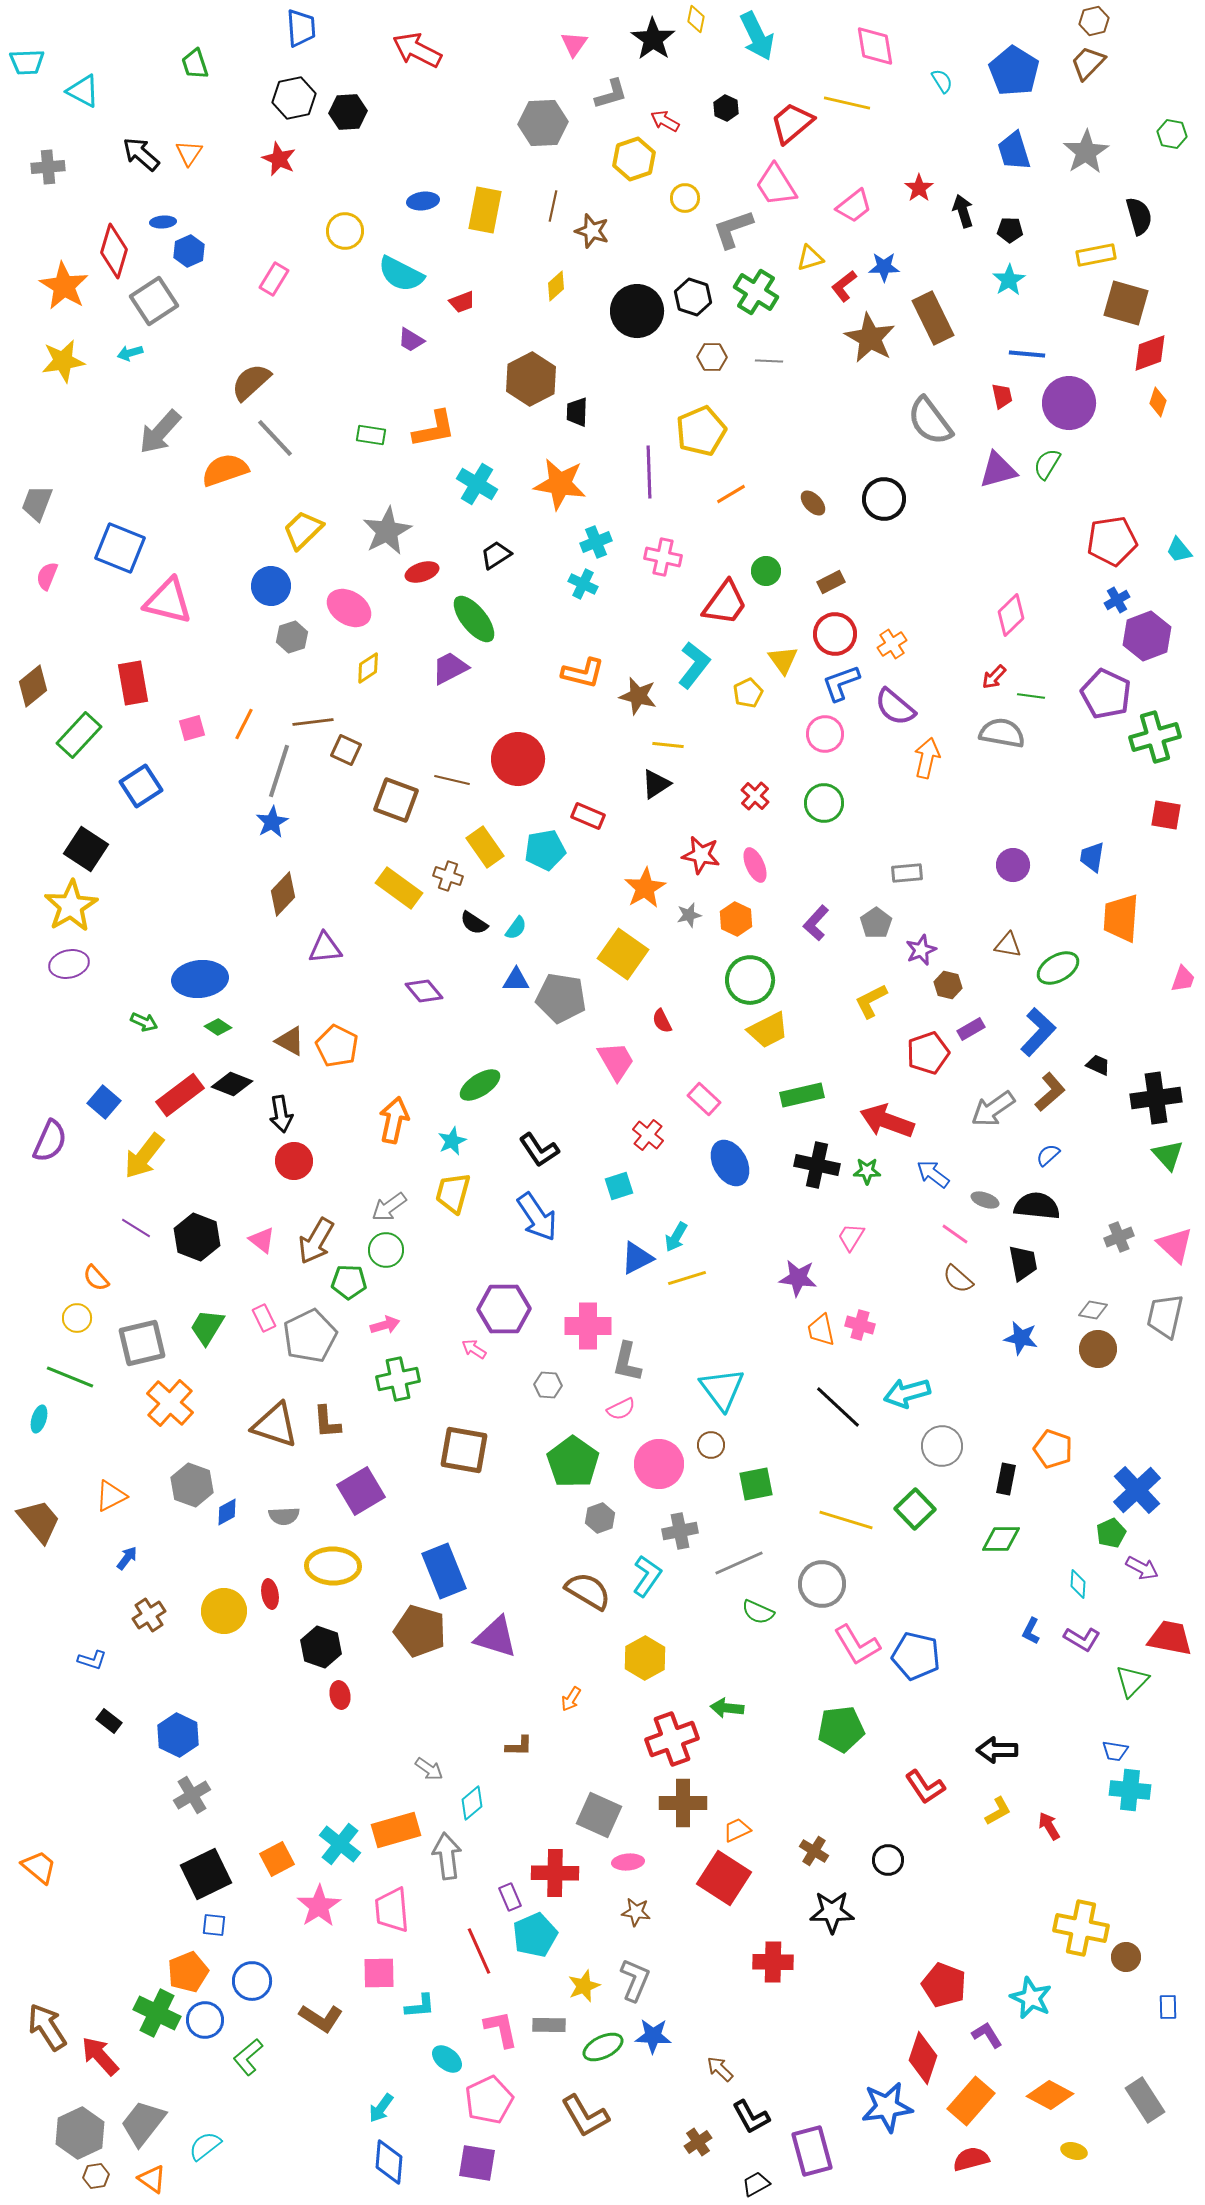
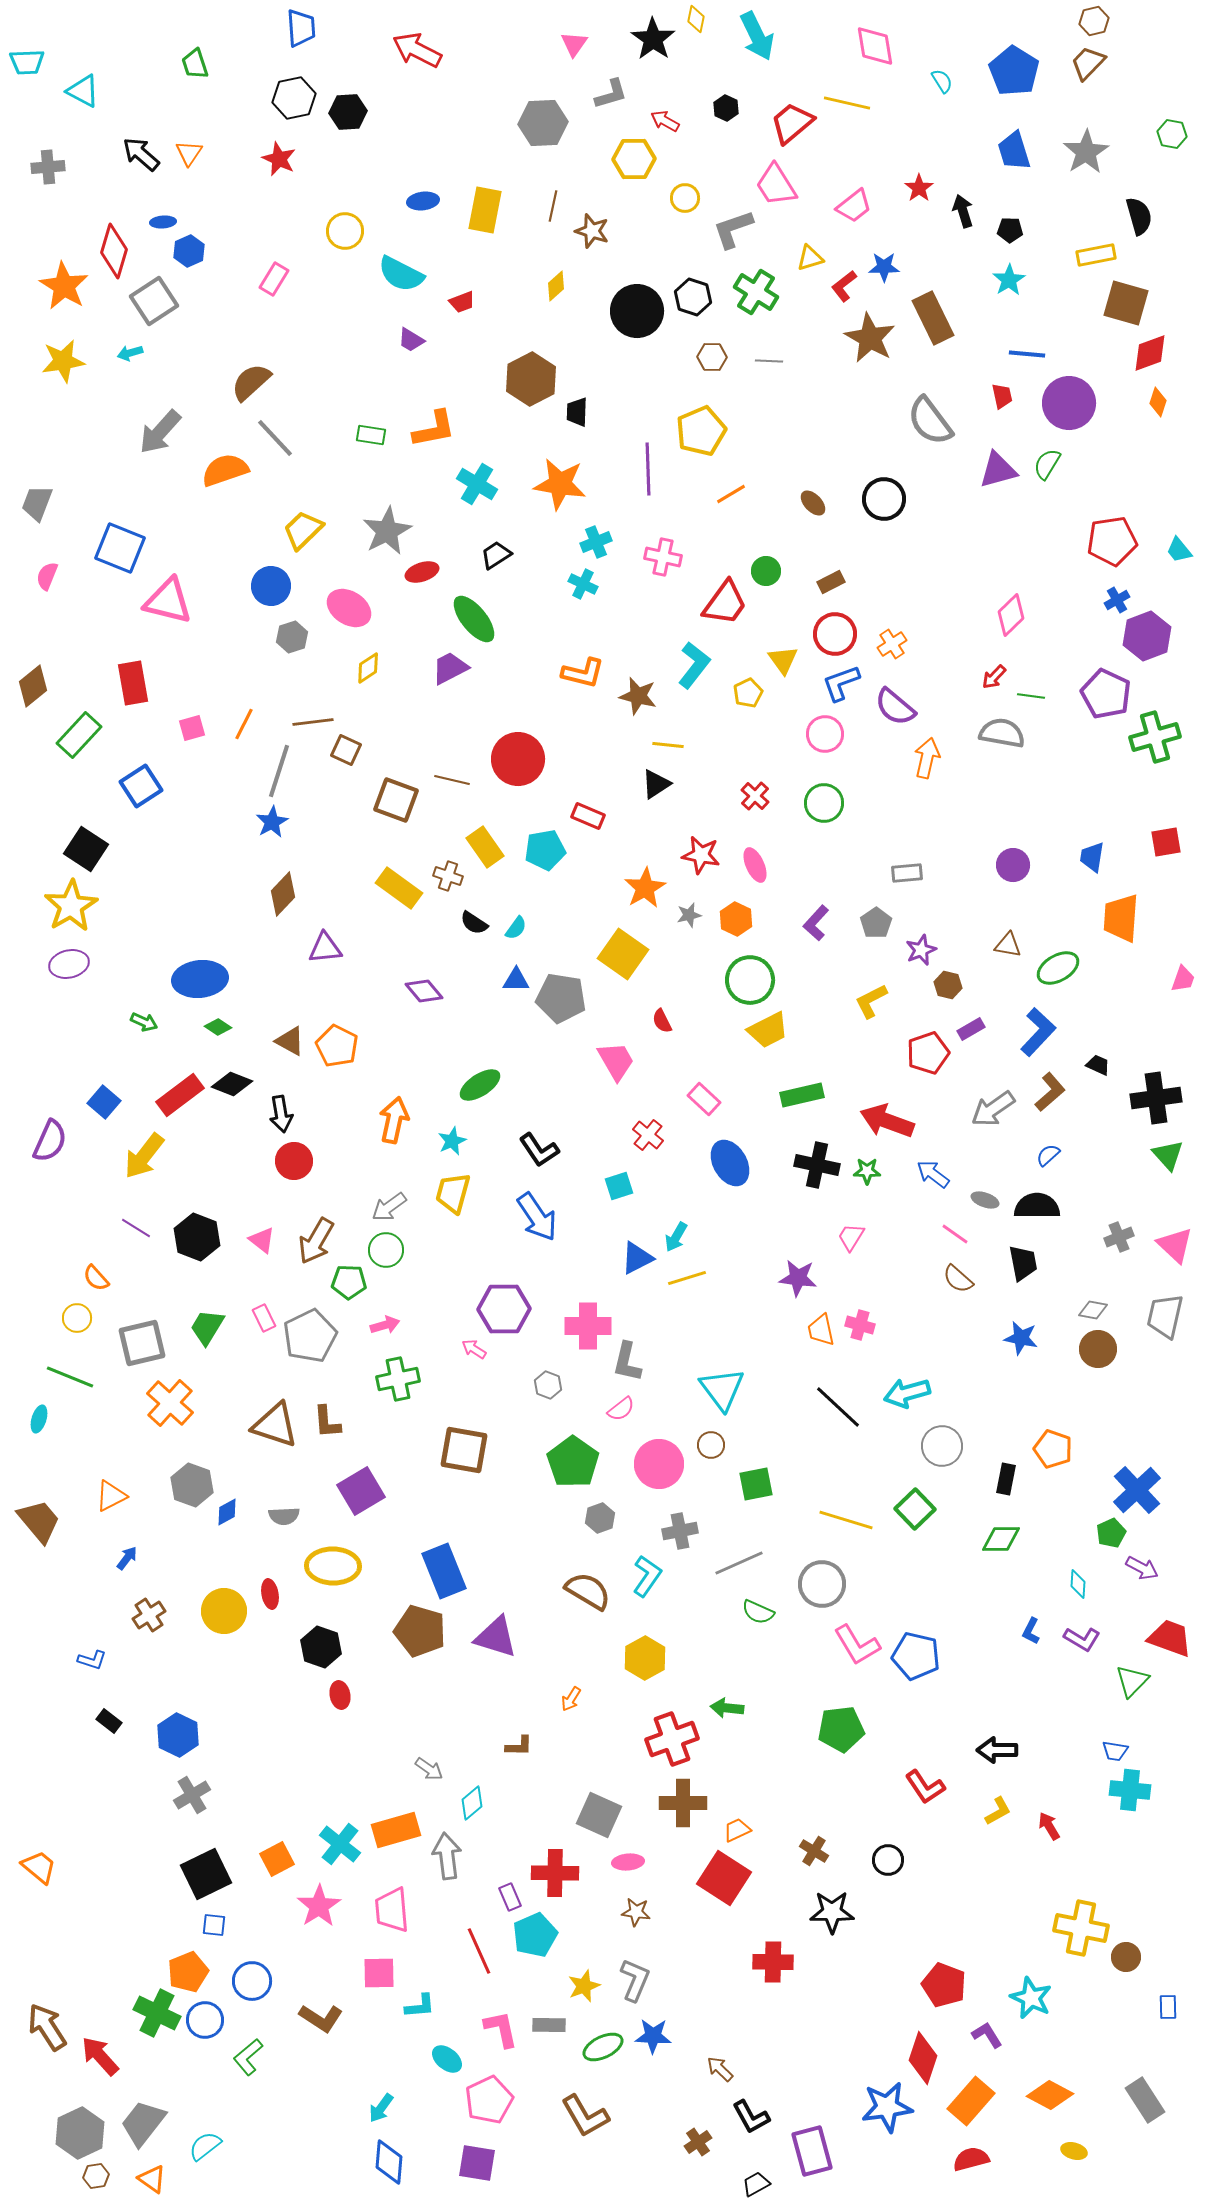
yellow hexagon at (634, 159): rotated 18 degrees clockwise
purple line at (649, 472): moved 1 px left, 3 px up
red square at (1166, 815): moved 27 px down; rotated 20 degrees counterclockwise
black semicircle at (1037, 1206): rotated 6 degrees counterclockwise
gray hexagon at (548, 1385): rotated 16 degrees clockwise
pink semicircle at (621, 1409): rotated 12 degrees counterclockwise
red trapezoid at (1170, 1638): rotated 9 degrees clockwise
